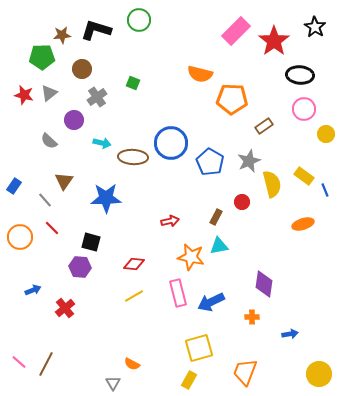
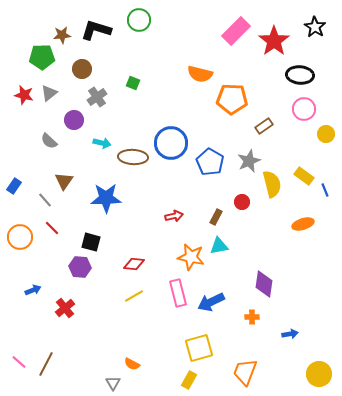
red arrow at (170, 221): moved 4 px right, 5 px up
